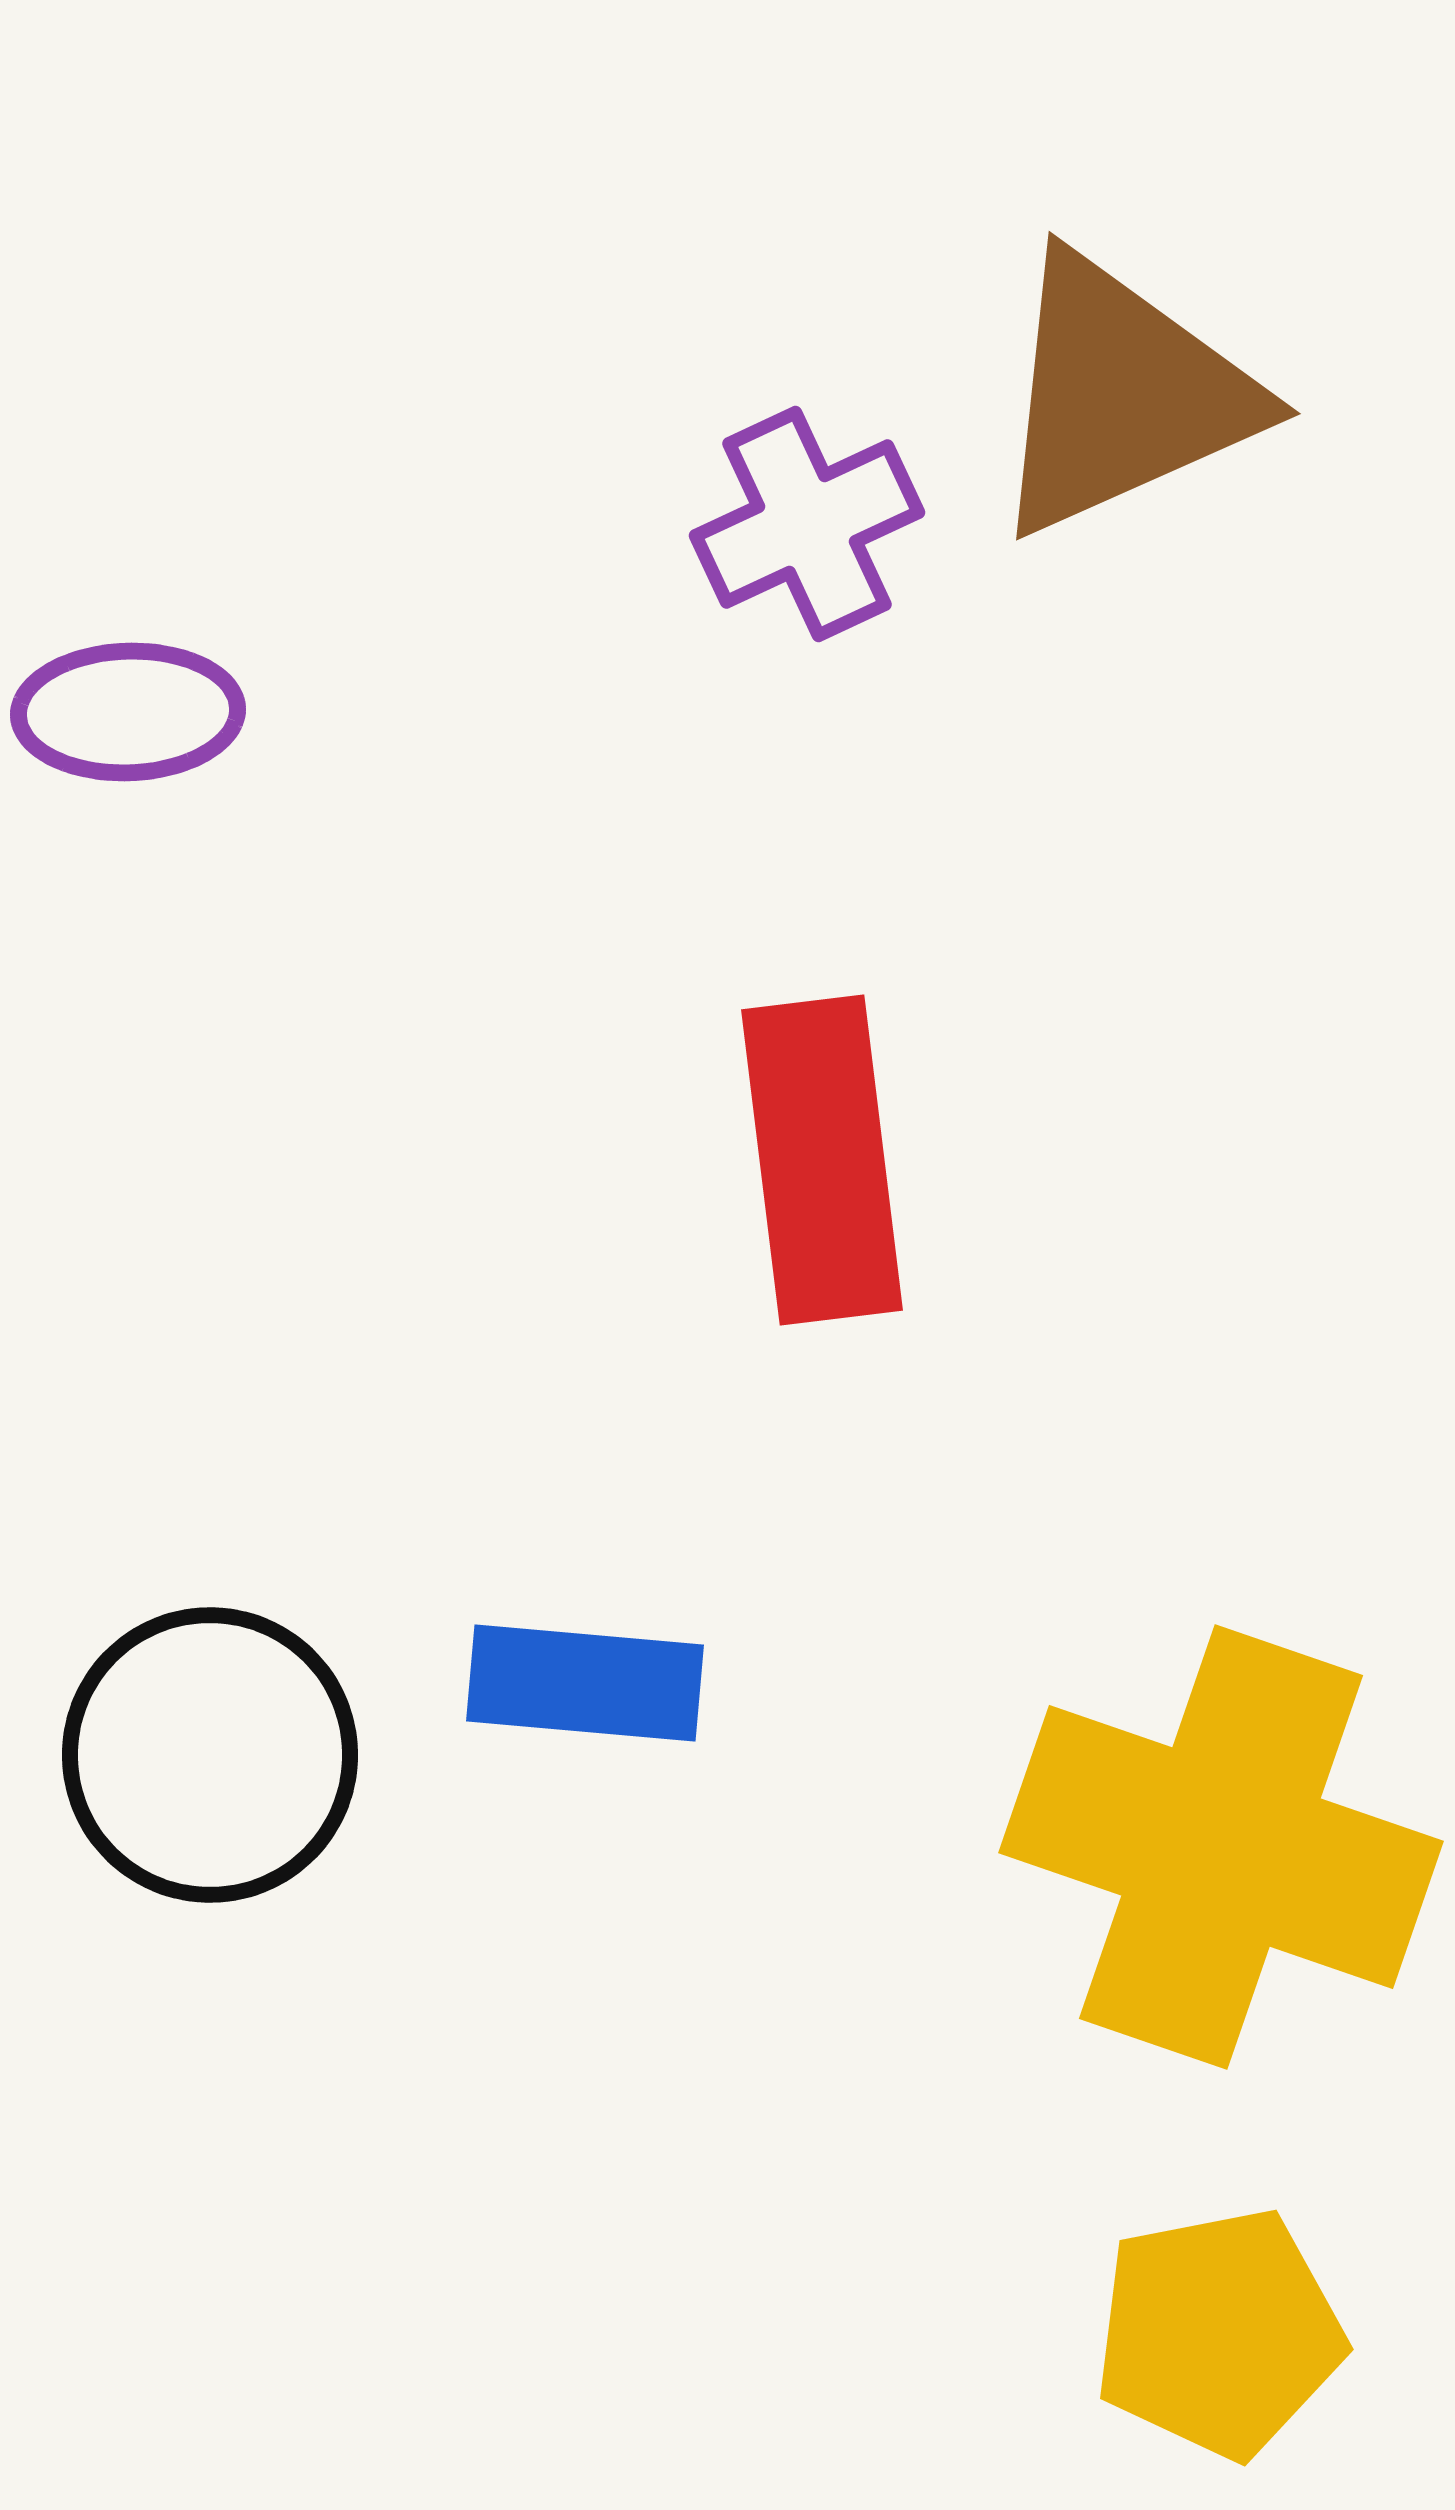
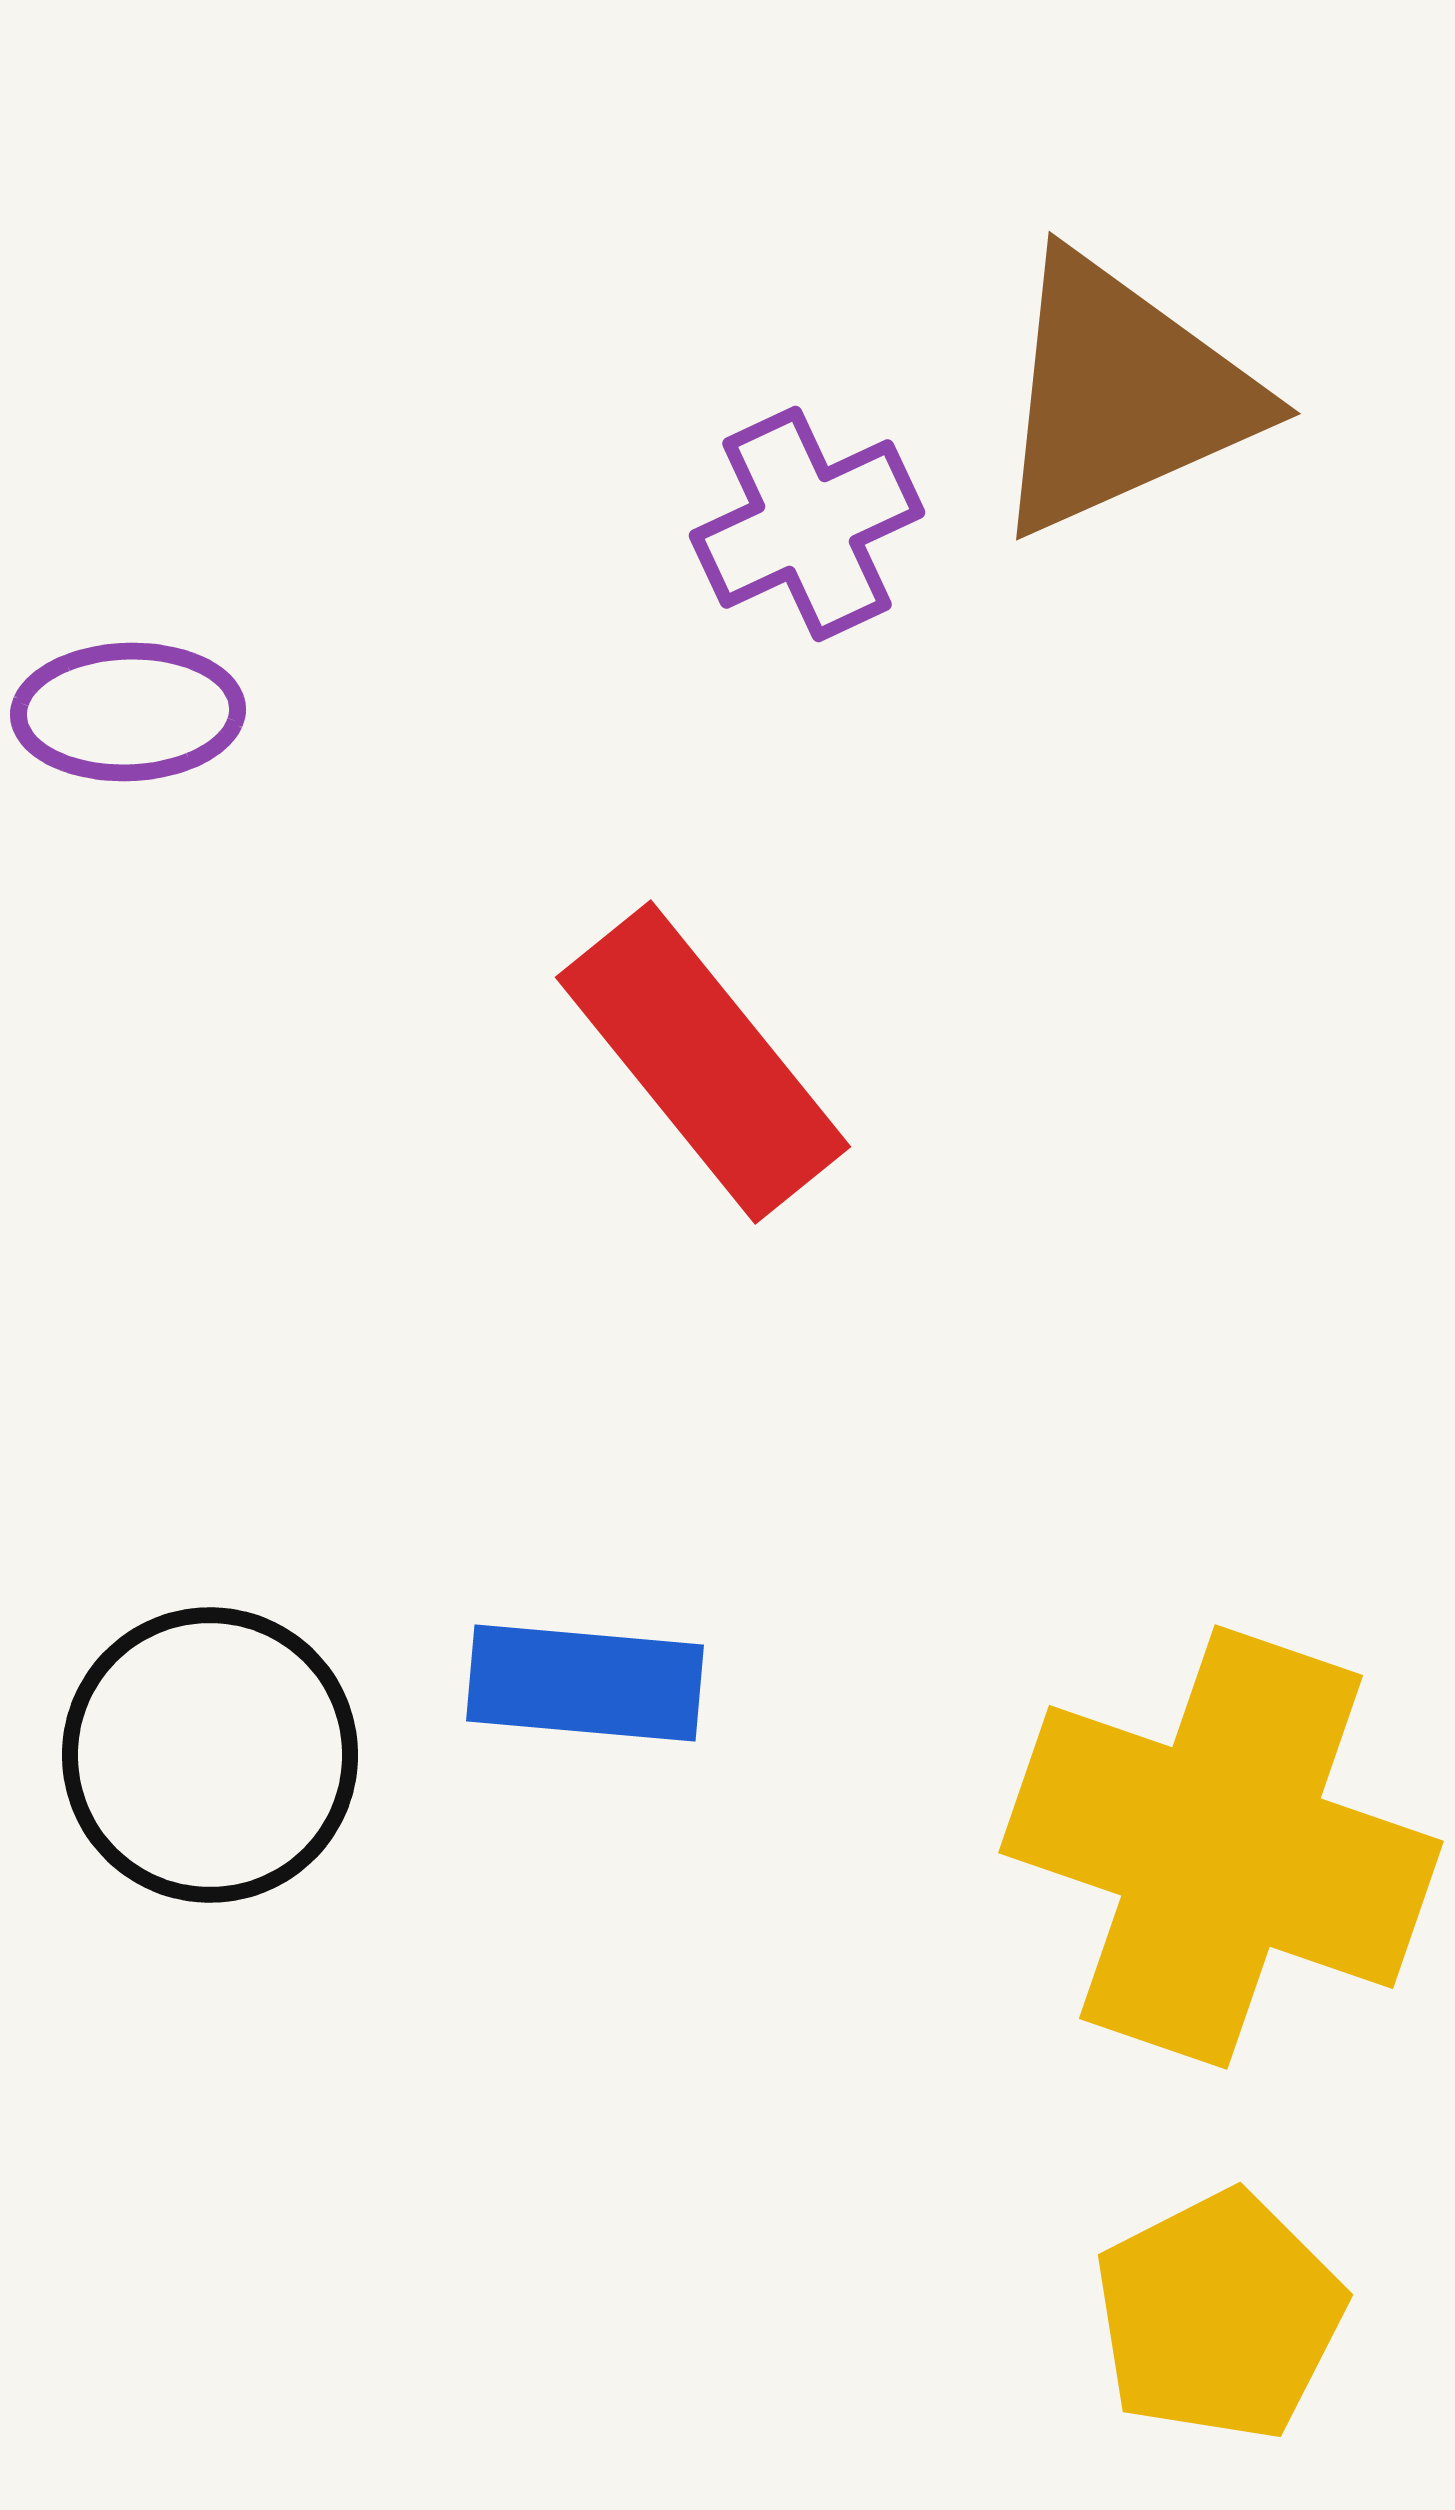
red rectangle: moved 119 px left, 98 px up; rotated 32 degrees counterclockwise
yellow pentagon: moved 17 px up; rotated 16 degrees counterclockwise
